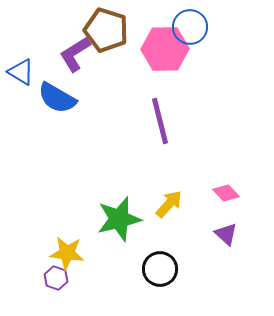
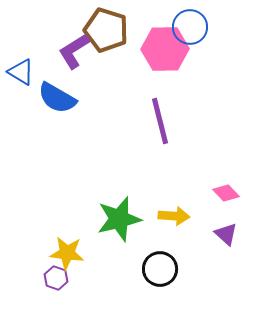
purple L-shape: moved 1 px left, 3 px up
yellow arrow: moved 5 px right, 12 px down; rotated 52 degrees clockwise
